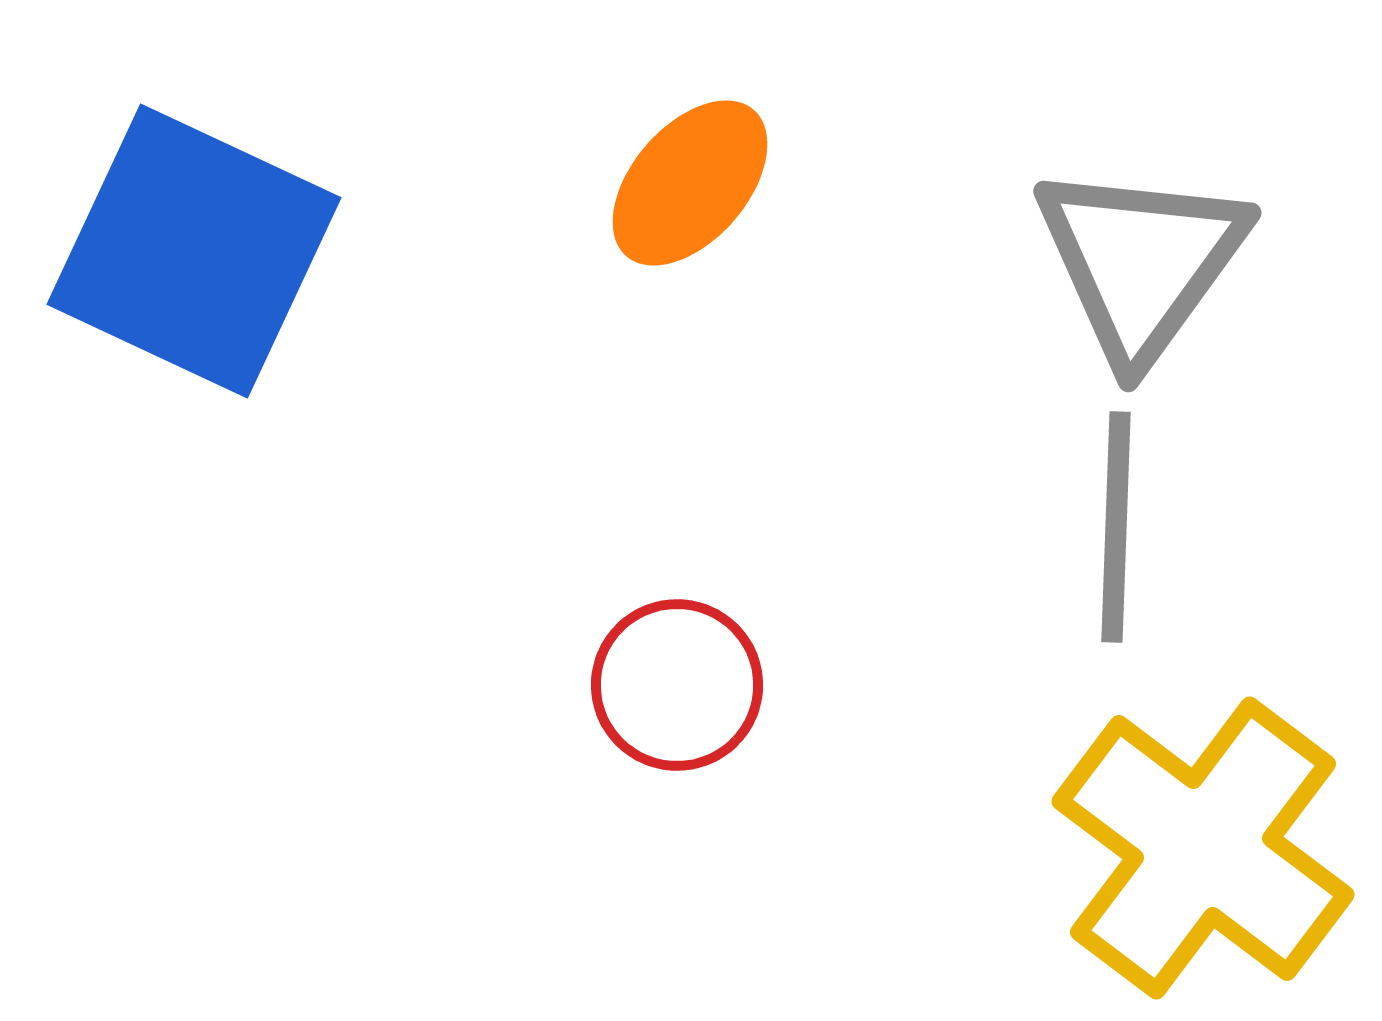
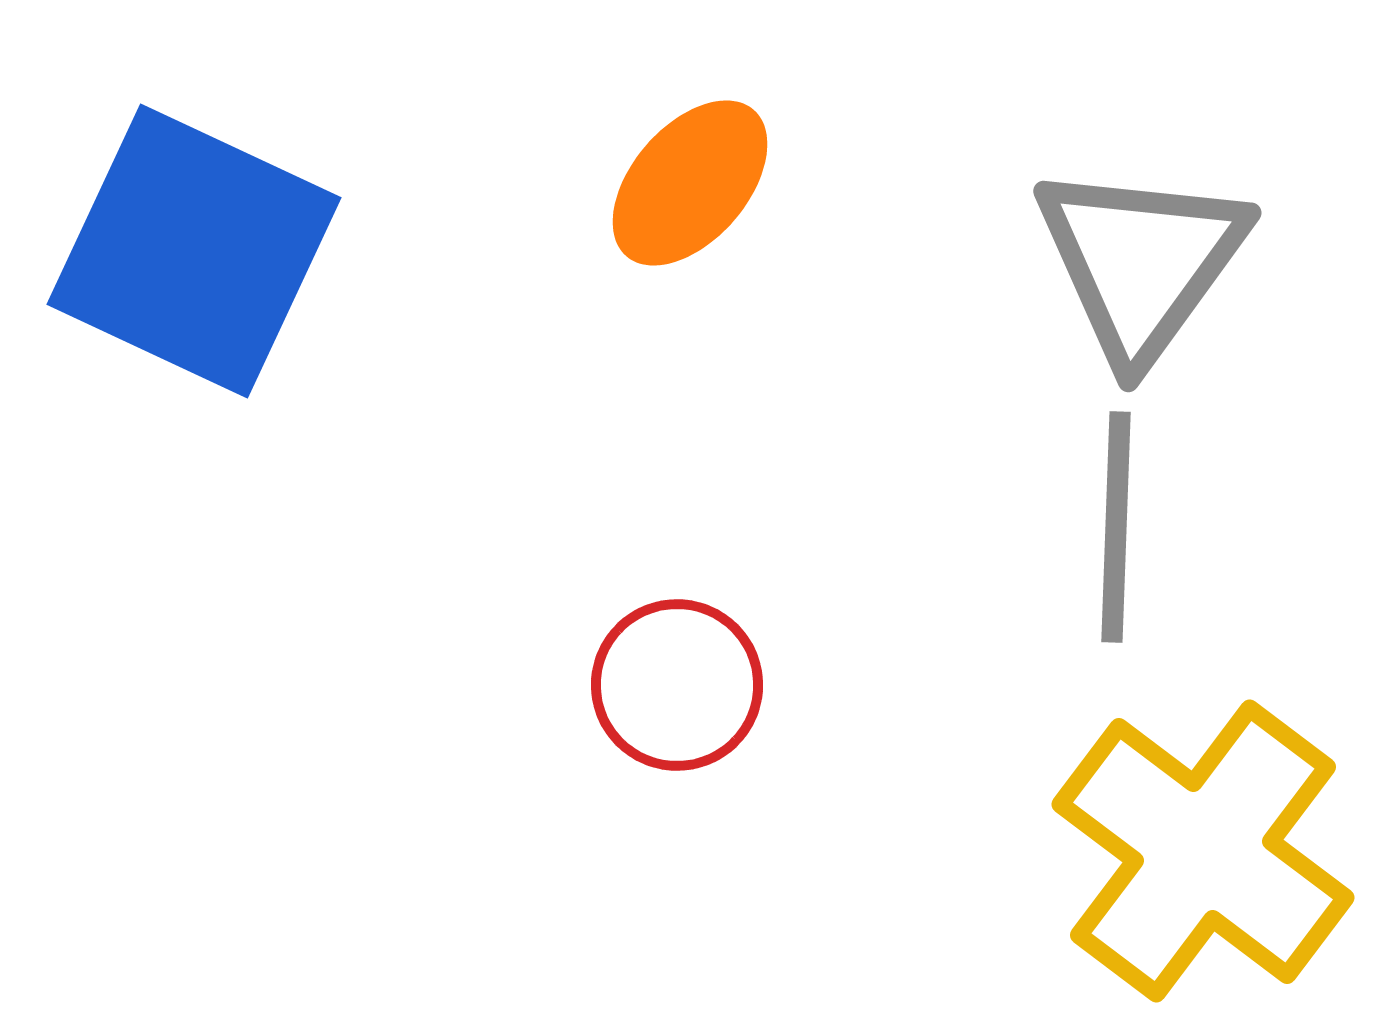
yellow cross: moved 3 px down
